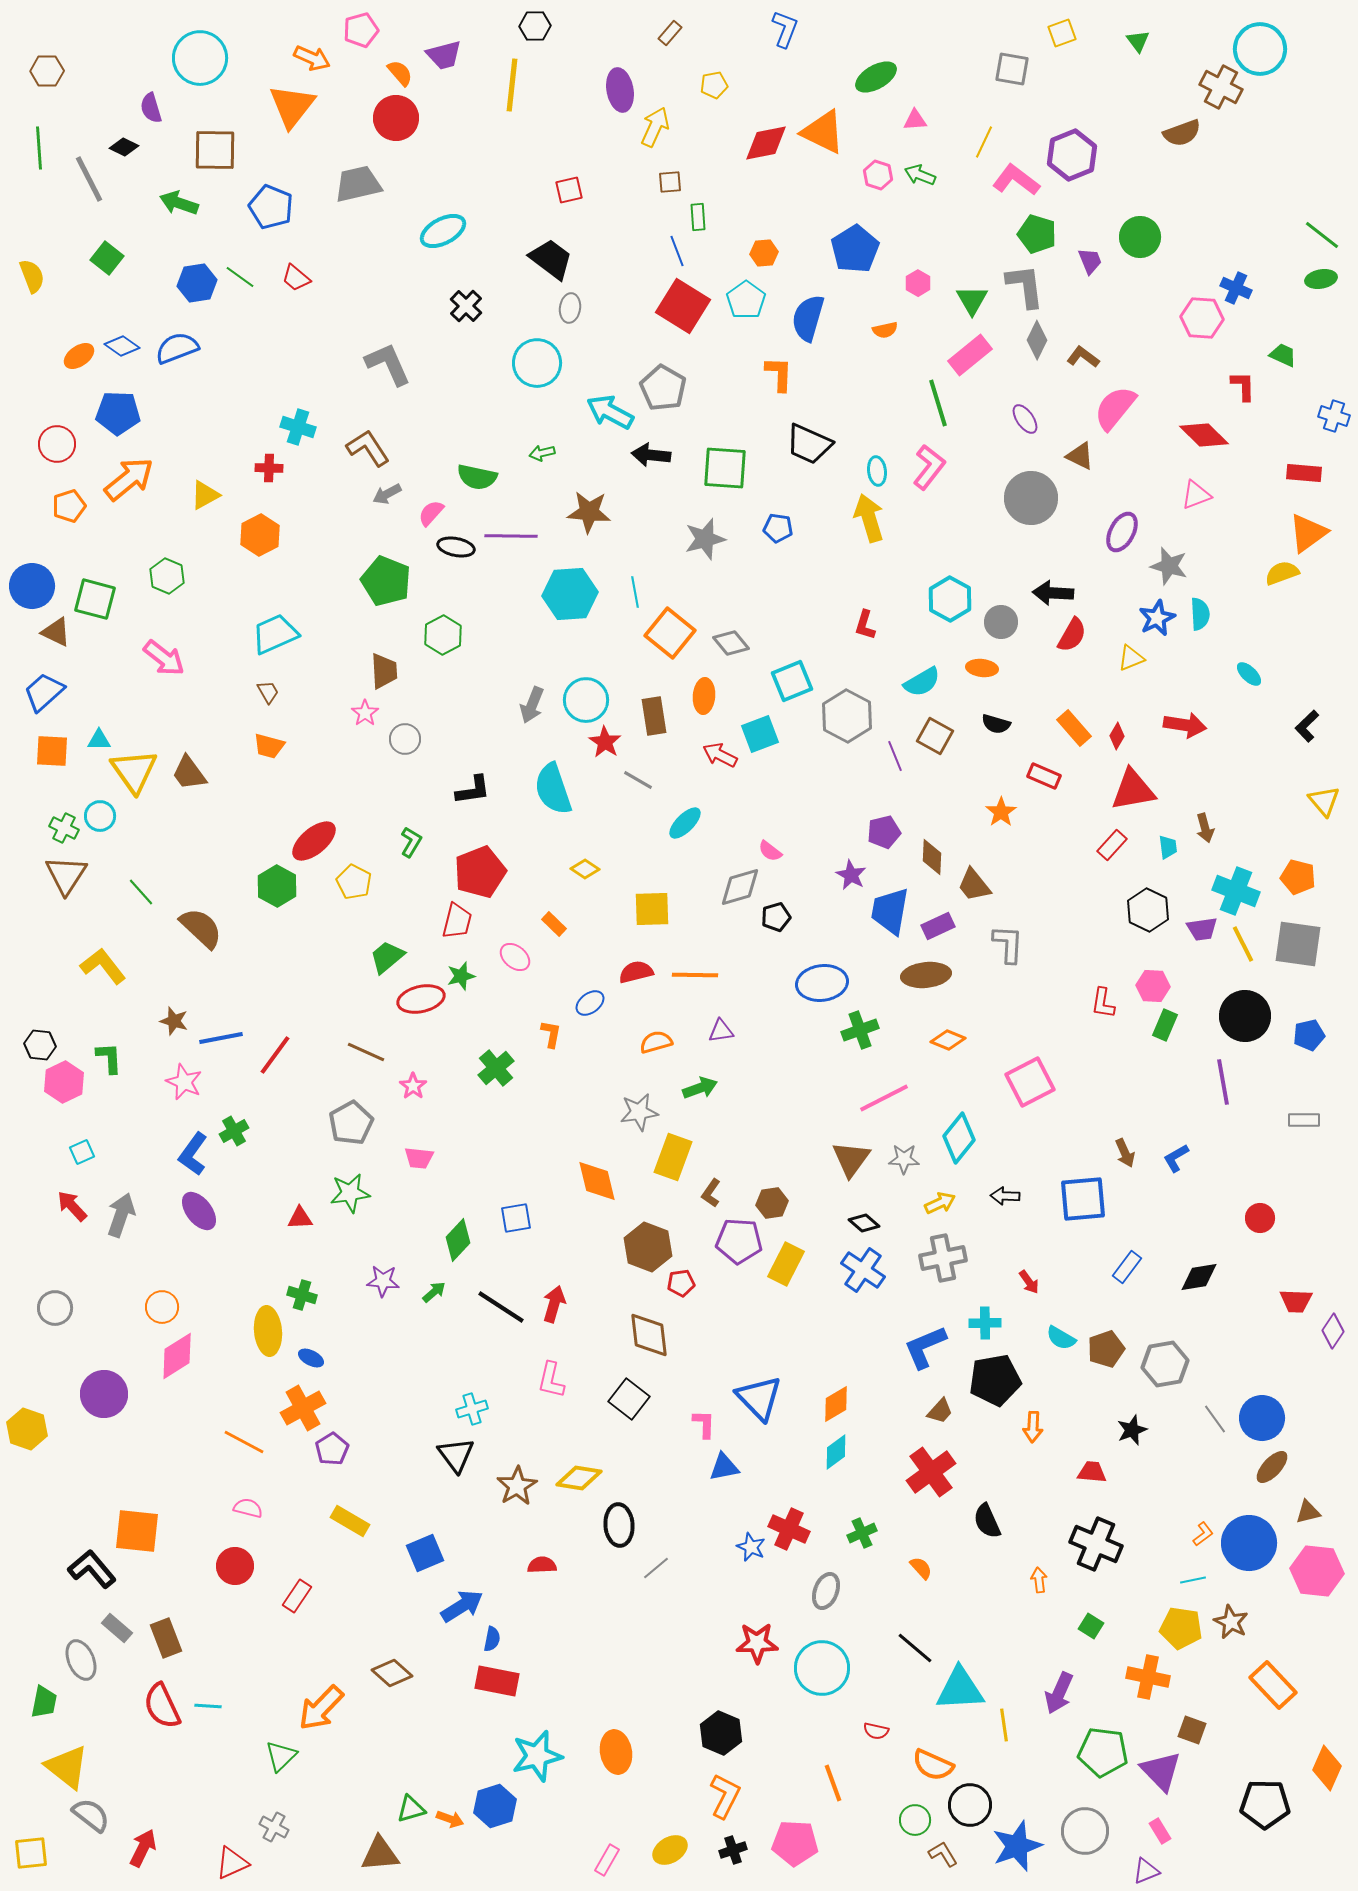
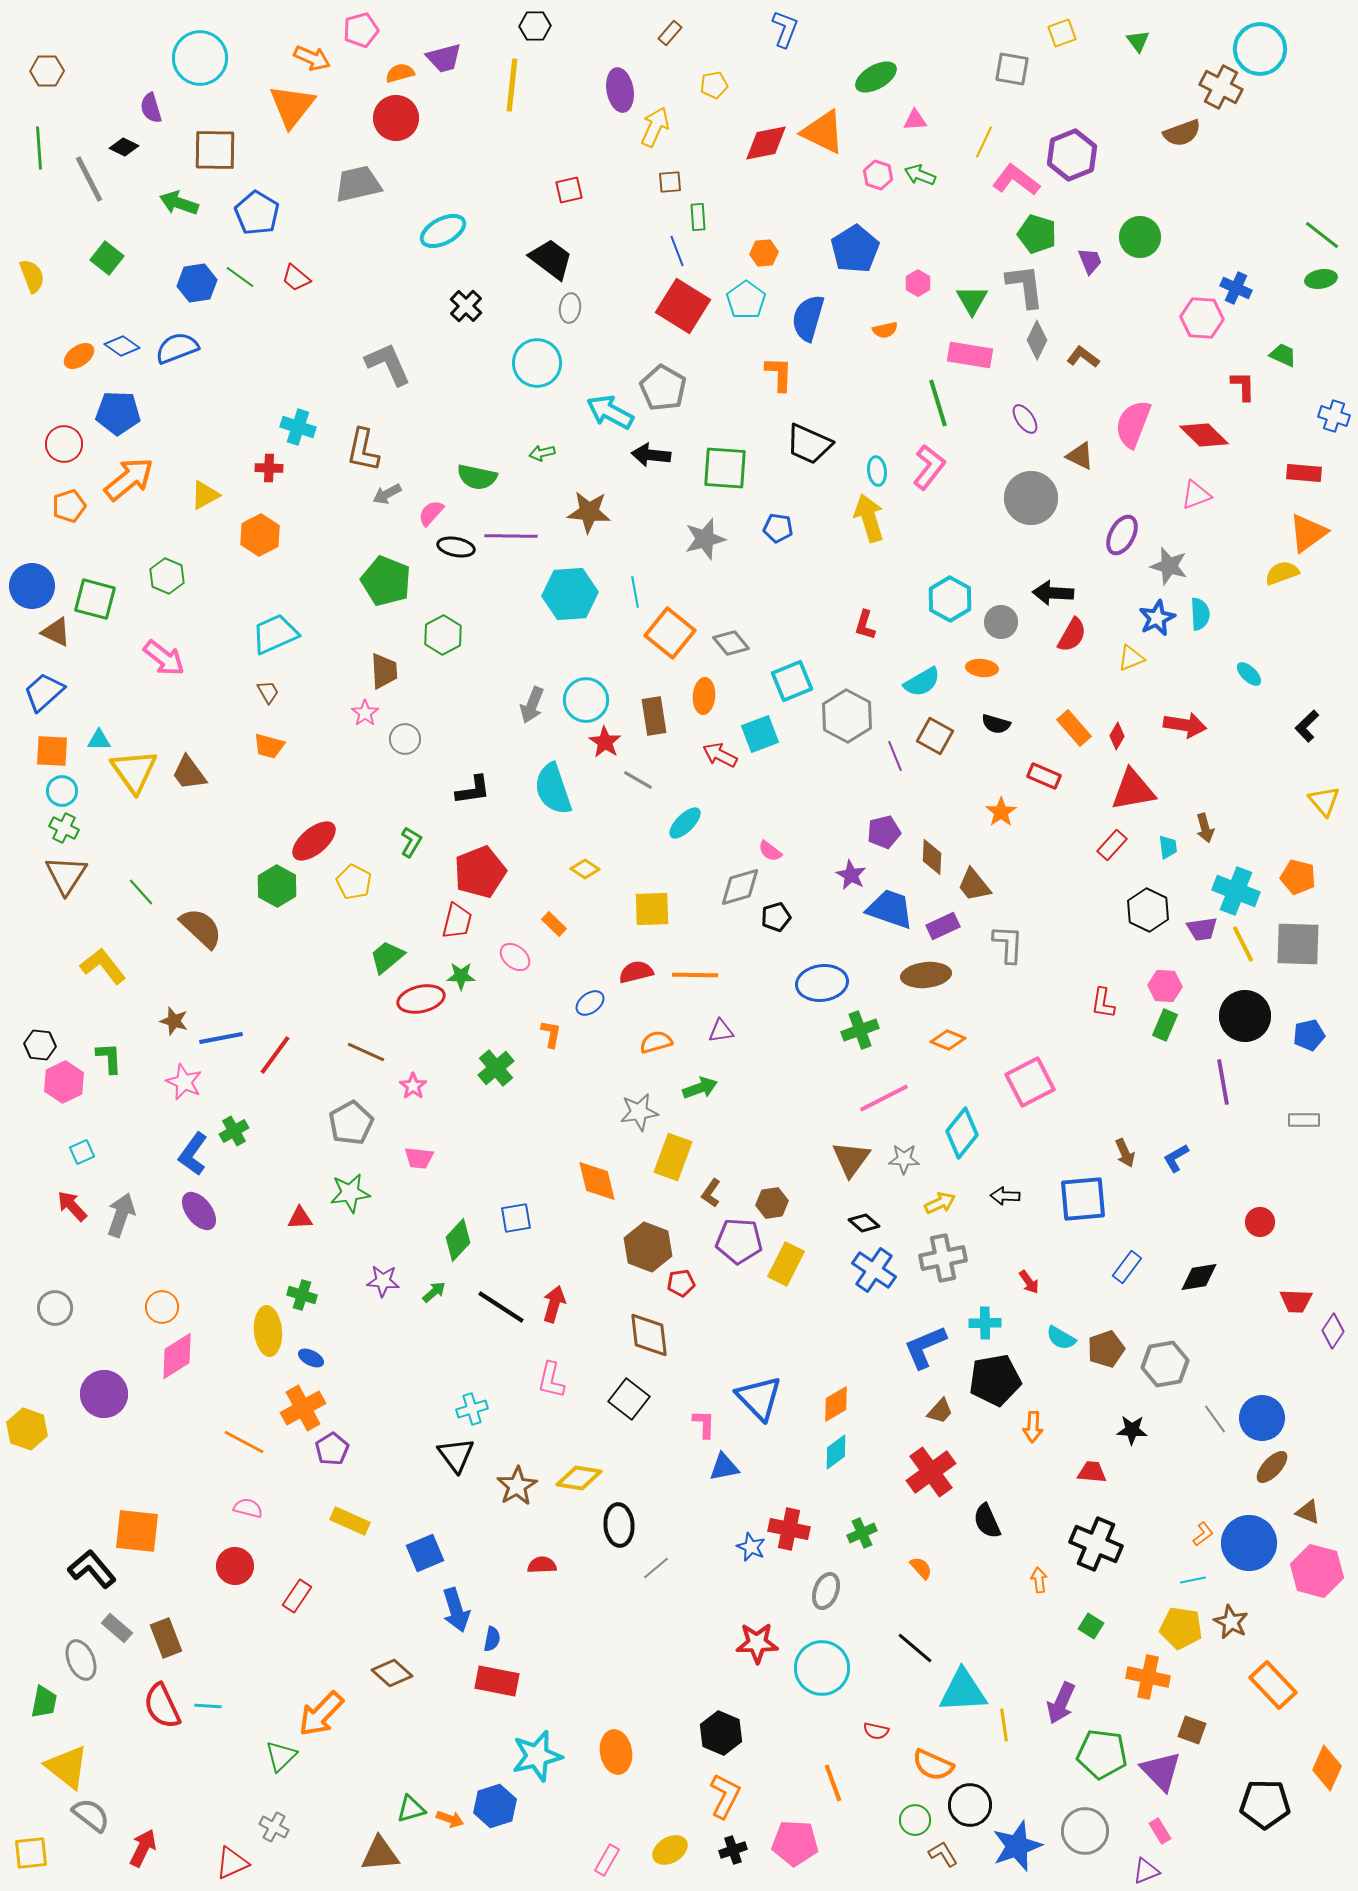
purple trapezoid at (444, 55): moved 3 px down
orange semicircle at (400, 73): rotated 64 degrees counterclockwise
blue pentagon at (271, 207): moved 14 px left, 6 px down; rotated 9 degrees clockwise
pink rectangle at (970, 355): rotated 48 degrees clockwise
pink semicircle at (1115, 408): moved 18 px right, 16 px down; rotated 18 degrees counterclockwise
red circle at (57, 444): moved 7 px right
brown L-shape at (368, 448): moved 5 px left, 2 px down; rotated 135 degrees counterclockwise
purple ellipse at (1122, 532): moved 3 px down
cyan circle at (100, 816): moved 38 px left, 25 px up
blue trapezoid at (890, 911): moved 2 px up; rotated 99 degrees clockwise
purple rectangle at (938, 926): moved 5 px right
gray square at (1298, 944): rotated 6 degrees counterclockwise
green star at (461, 976): rotated 16 degrees clockwise
pink hexagon at (1153, 986): moved 12 px right
cyan diamond at (959, 1138): moved 3 px right, 5 px up
red circle at (1260, 1218): moved 4 px down
blue cross at (863, 1270): moved 11 px right
black star at (1132, 1430): rotated 24 degrees clockwise
brown triangle at (1308, 1512): rotated 36 degrees clockwise
yellow rectangle at (350, 1521): rotated 6 degrees counterclockwise
red cross at (789, 1529): rotated 12 degrees counterclockwise
pink hexagon at (1317, 1571): rotated 9 degrees clockwise
blue arrow at (462, 1606): moved 6 px left, 4 px down; rotated 105 degrees clockwise
cyan triangle at (960, 1689): moved 3 px right, 2 px down
purple arrow at (1059, 1693): moved 2 px right, 10 px down
orange arrow at (321, 1708): moved 6 px down
green pentagon at (1103, 1752): moved 1 px left, 2 px down
